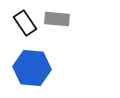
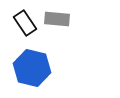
blue hexagon: rotated 9 degrees clockwise
